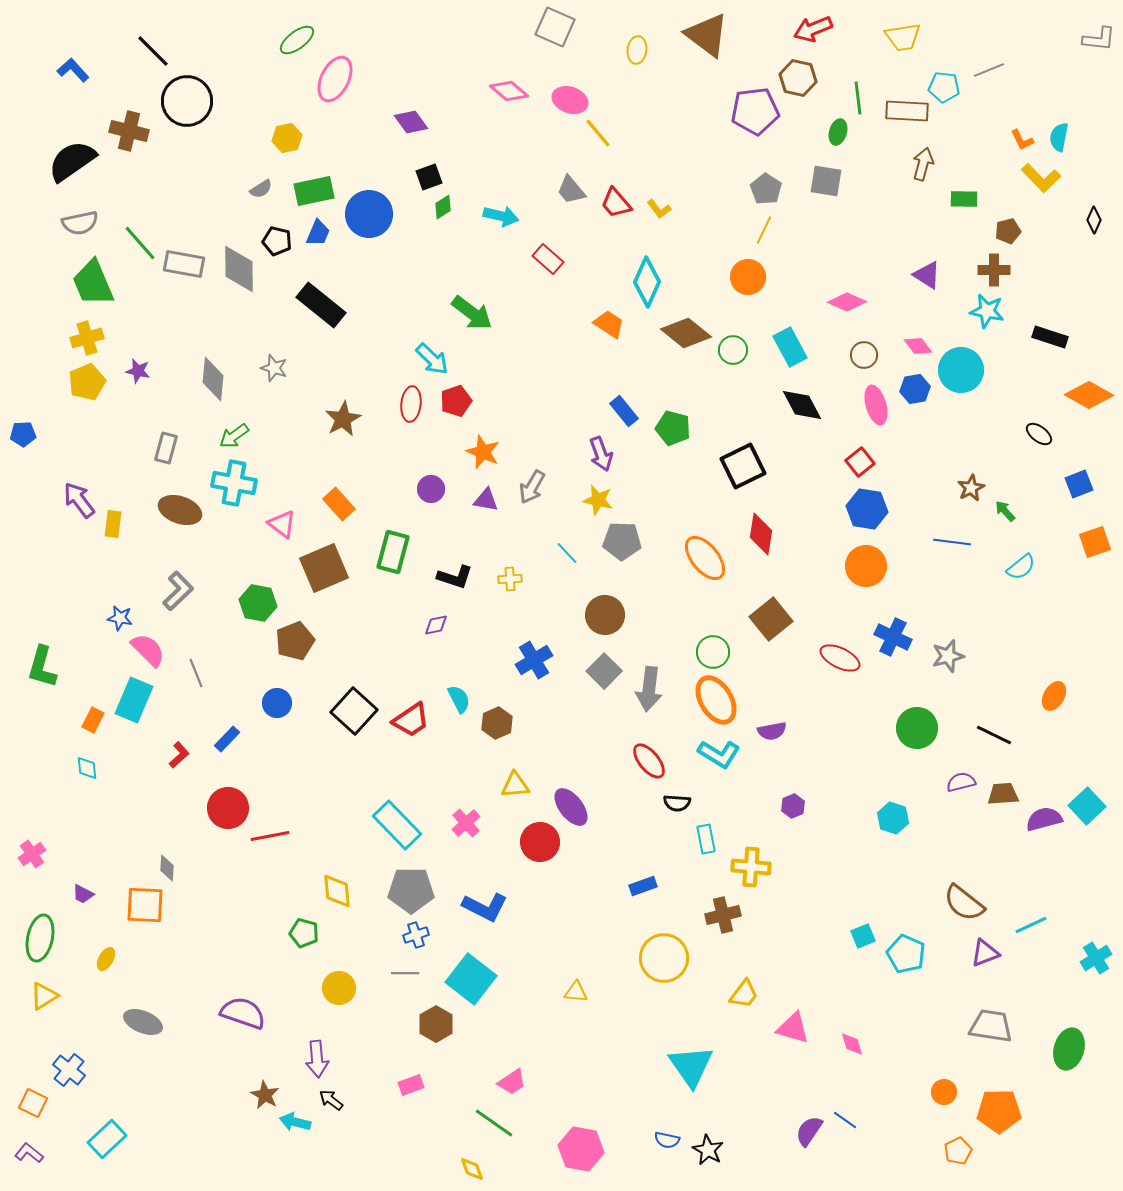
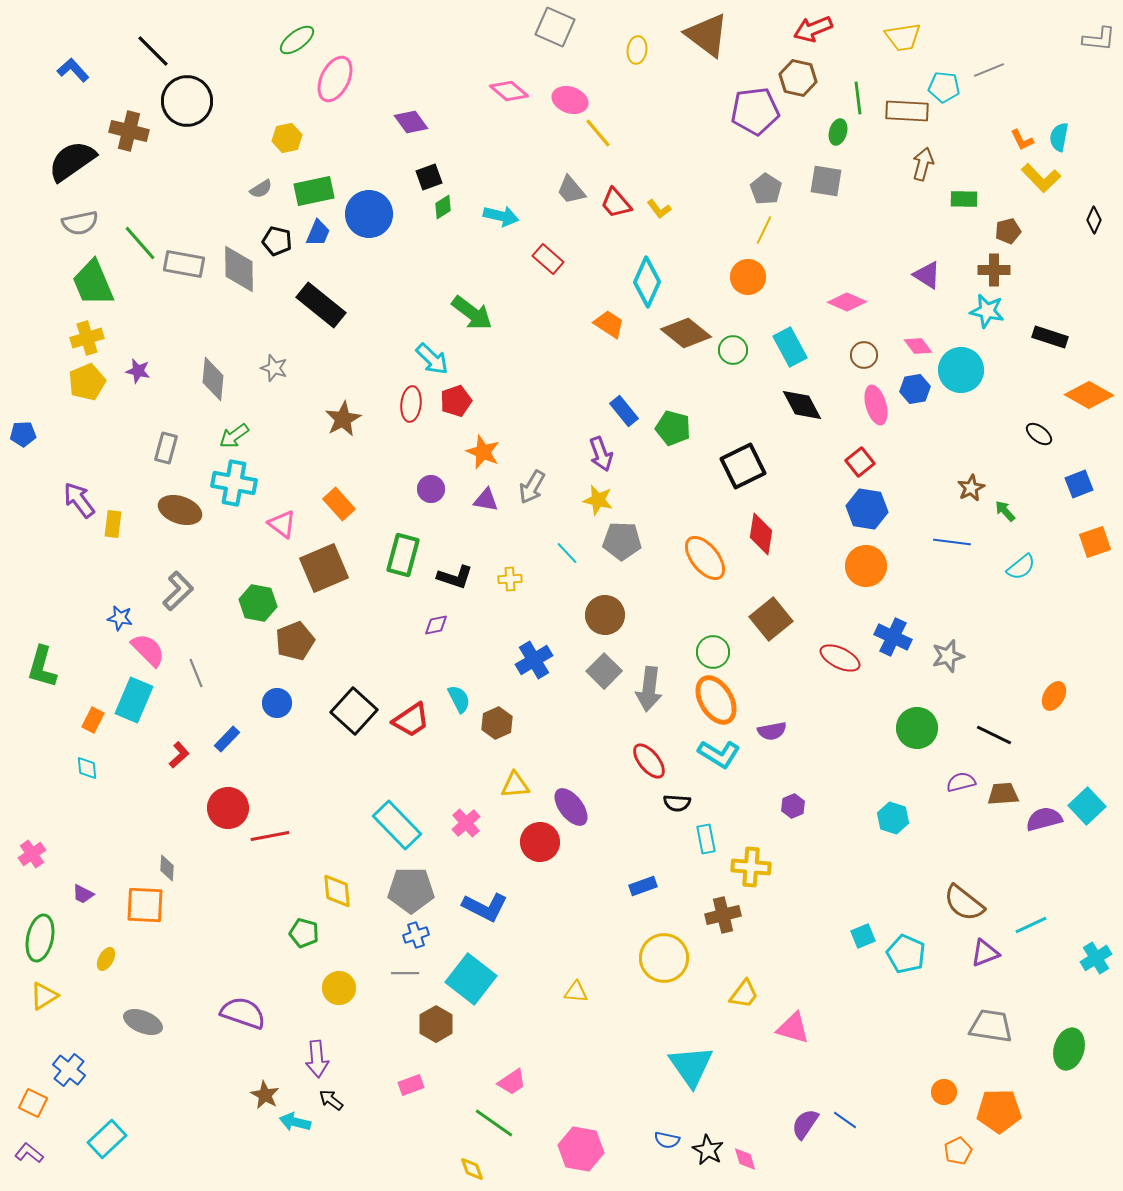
green rectangle at (393, 552): moved 10 px right, 3 px down
pink diamond at (852, 1044): moved 107 px left, 115 px down
purple semicircle at (809, 1131): moved 4 px left, 7 px up
